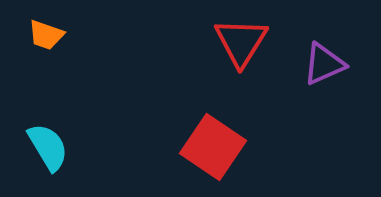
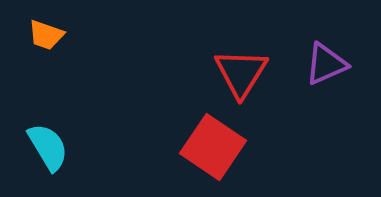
red triangle: moved 31 px down
purple triangle: moved 2 px right
